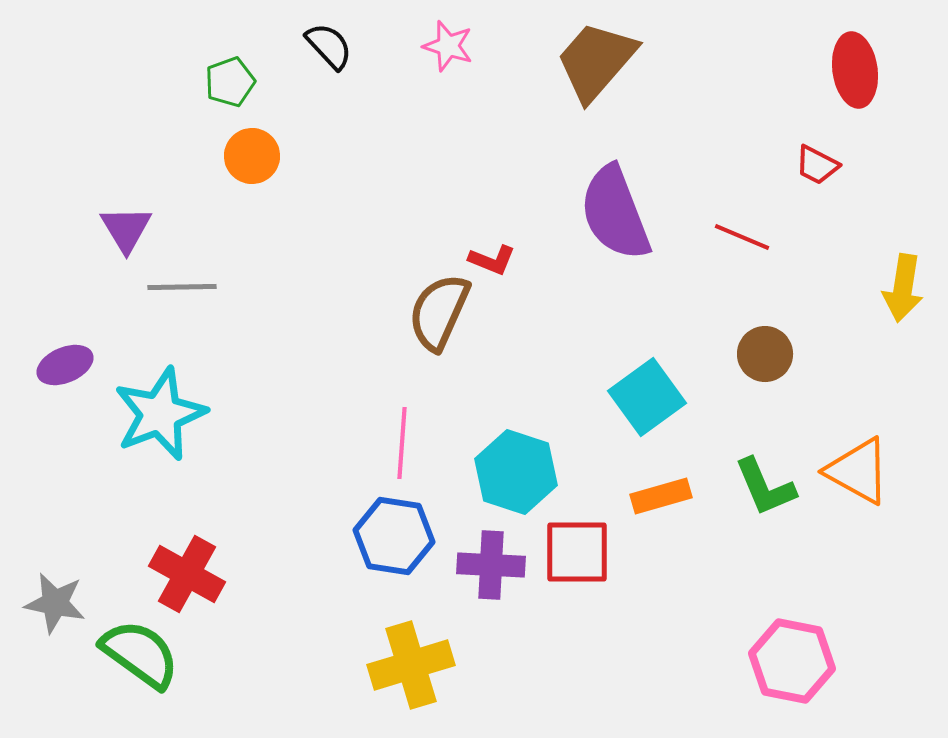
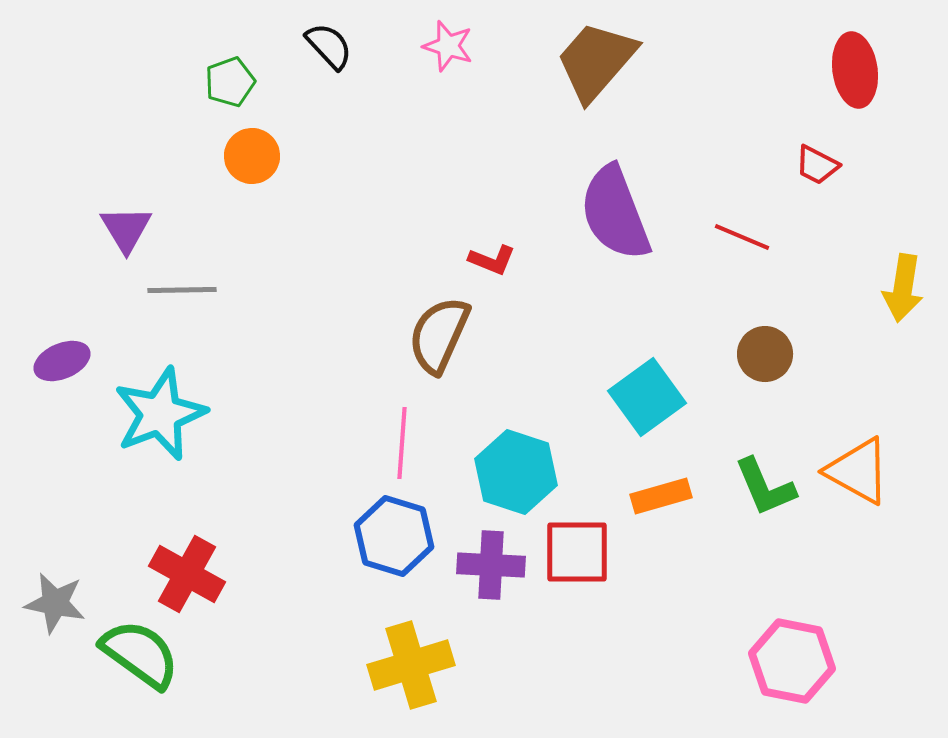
gray line: moved 3 px down
brown semicircle: moved 23 px down
purple ellipse: moved 3 px left, 4 px up
blue hexagon: rotated 8 degrees clockwise
